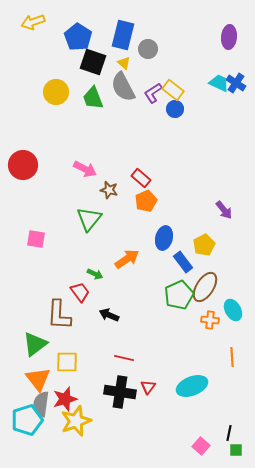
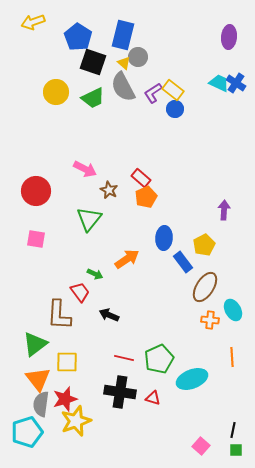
gray circle at (148, 49): moved 10 px left, 8 px down
green trapezoid at (93, 98): rotated 95 degrees counterclockwise
red circle at (23, 165): moved 13 px right, 26 px down
brown star at (109, 190): rotated 12 degrees clockwise
orange pentagon at (146, 201): moved 4 px up
purple arrow at (224, 210): rotated 138 degrees counterclockwise
blue ellipse at (164, 238): rotated 10 degrees counterclockwise
green pentagon at (179, 295): moved 20 px left, 64 px down
cyan ellipse at (192, 386): moved 7 px up
red triangle at (148, 387): moved 5 px right, 11 px down; rotated 49 degrees counterclockwise
cyan pentagon at (27, 420): moved 12 px down
black line at (229, 433): moved 4 px right, 3 px up
